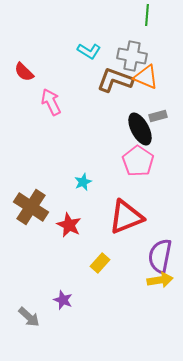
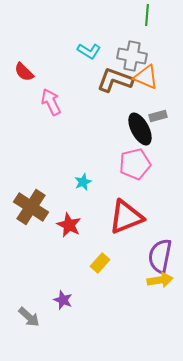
pink pentagon: moved 3 px left, 3 px down; rotated 24 degrees clockwise
